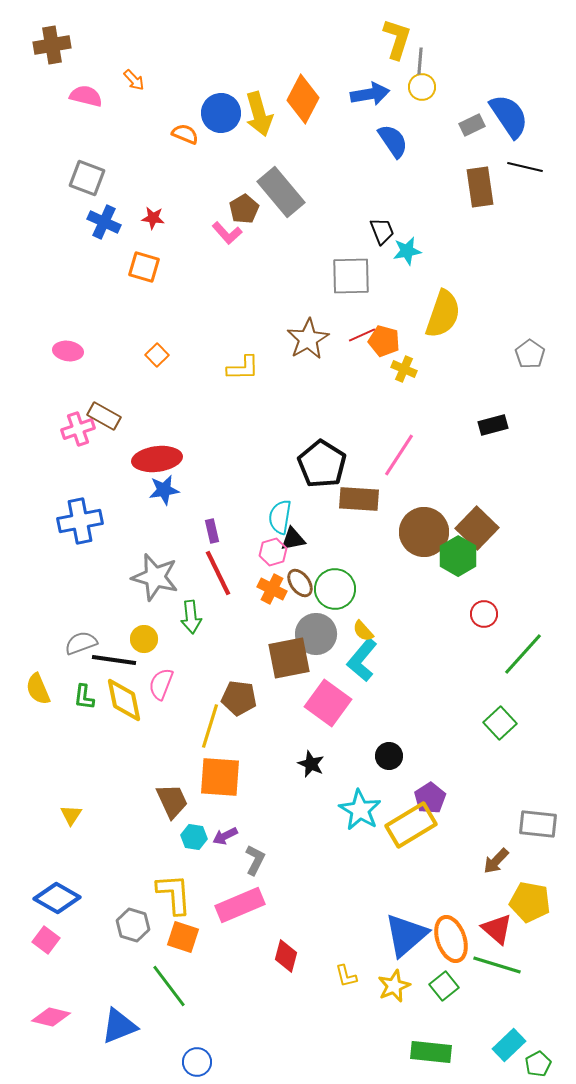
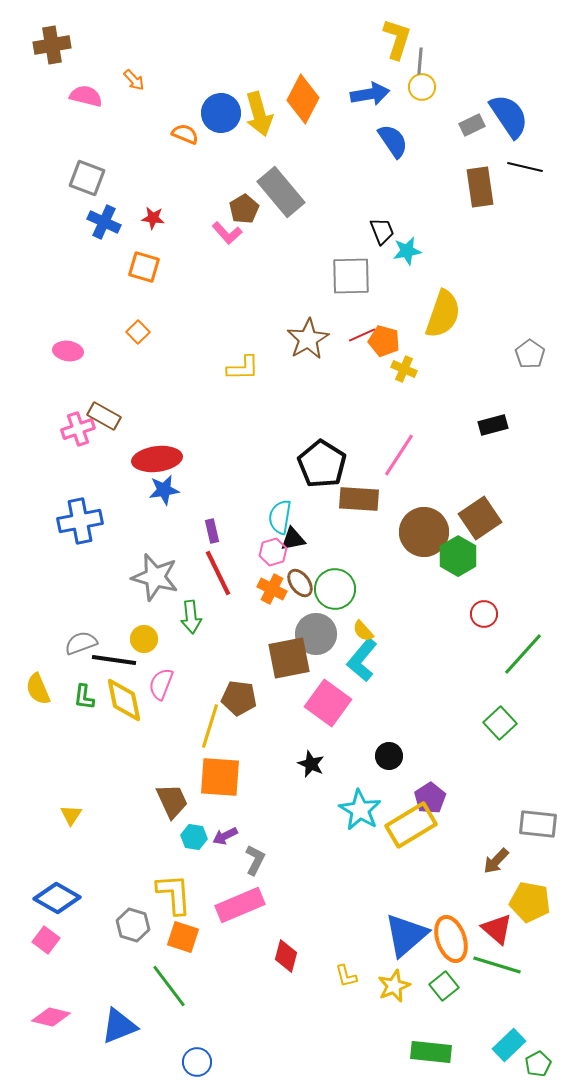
orange square at (157, 355): moved 19 px left, 23 px up
brown square at (477, 528): moved 3 px right, 10 px up; rotated 12 degrees clockwise
